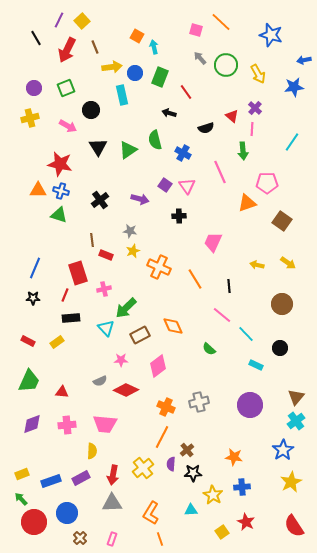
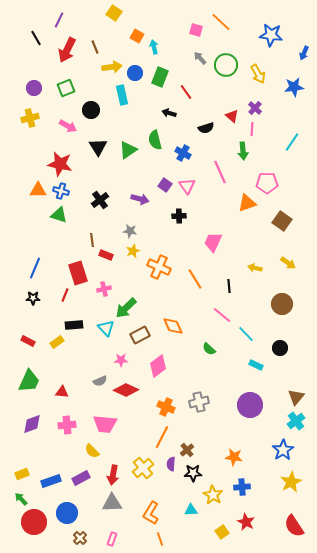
yellow square at (82, 21): moved 32 px right, 8 px up; rotated 14 degrees counterclockwise
blue star at (271, 35): rotated 10 degrees counterclockwise
blue arrow at (304, 60): moved 7 px up; rotated 56 degrees counterclockwise
yellow arrow at (257, 265): moved 2 px left, 3 px down
black rectangle at (71, 318): moved 3 px right, 7 px down
yellow semicircle at (92, 451): rotated 133 degrees clockwise
